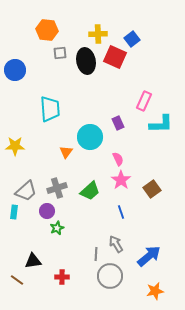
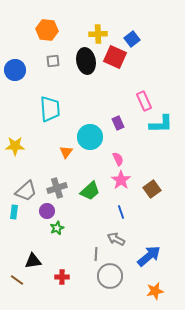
gray square: moved 7 px left, 8 px down
pink rectangle: rotated 48 degrees counterclockwise
gray arrow: moved 5 px up; rotated 30 degrees counterclockwise
